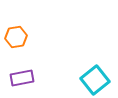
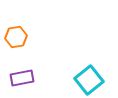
cyan square: moved 6 px left
